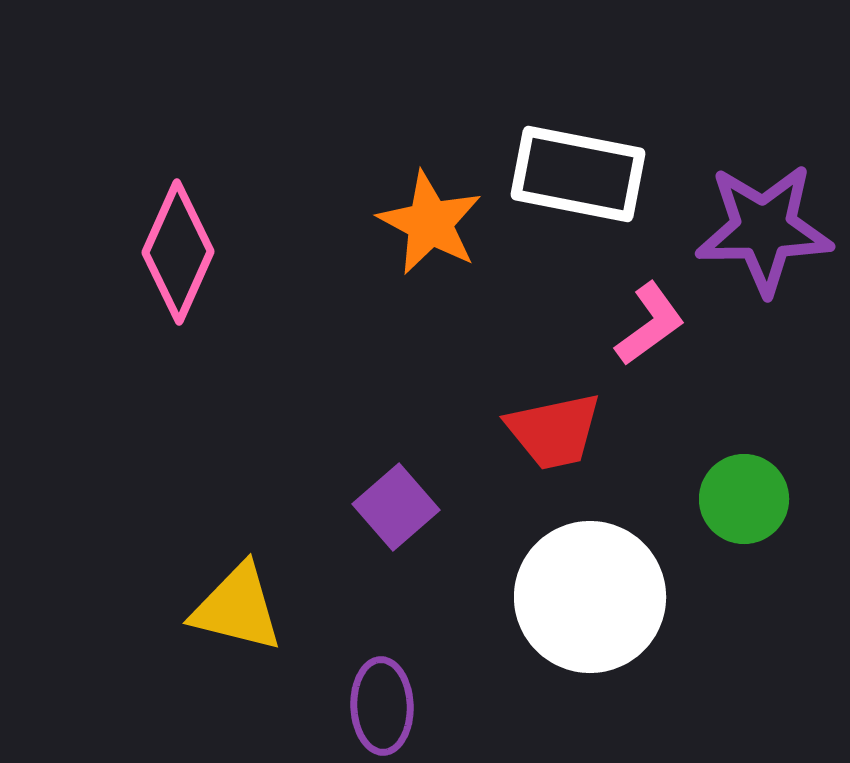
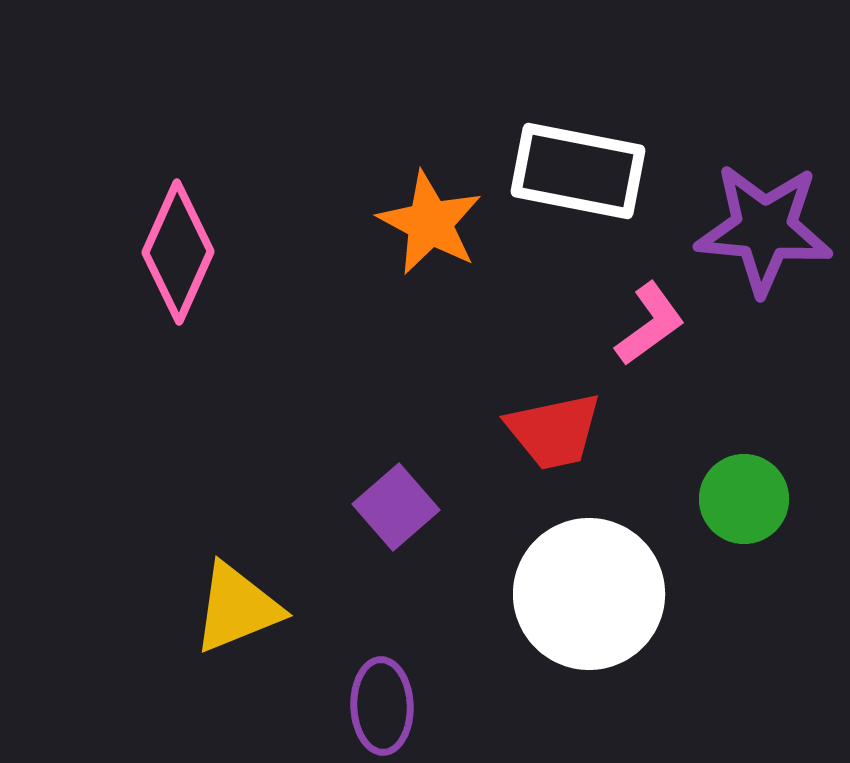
white rectangle: moved 3 px up
purple star: rotated 6 degrees clockwise
white circle: moved 1 px left, 3 px up
yellow triangle: rotated 36 degrees counterclockwise
